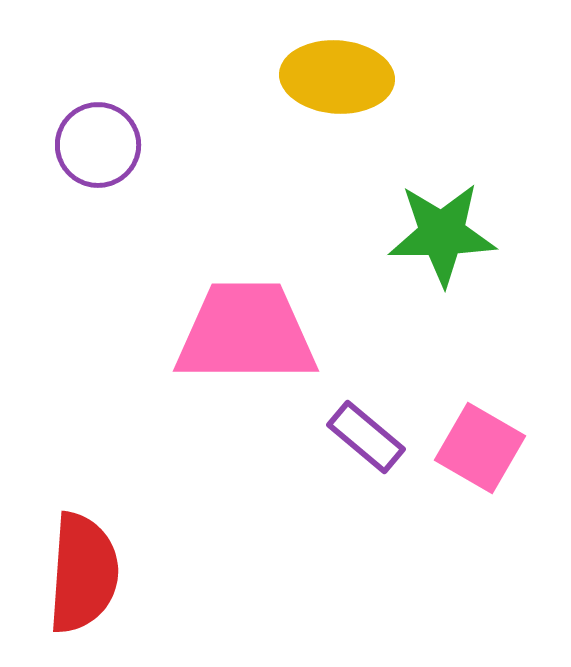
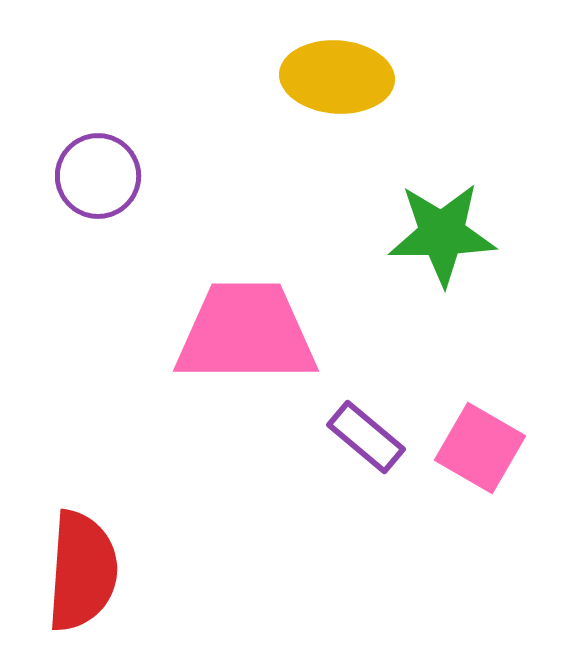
purple circle: moved 31 px down
red semicircle: moved 1 px left, 2 px up
